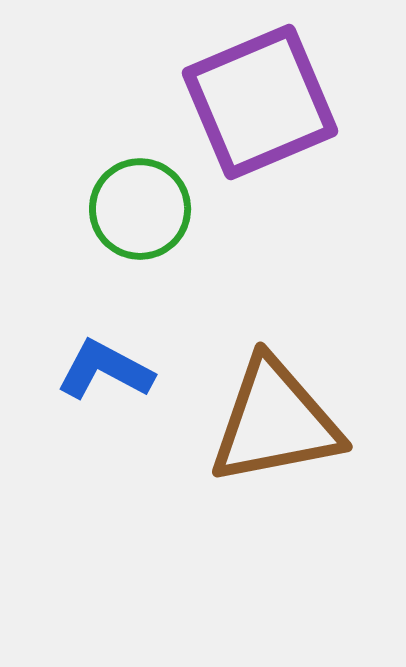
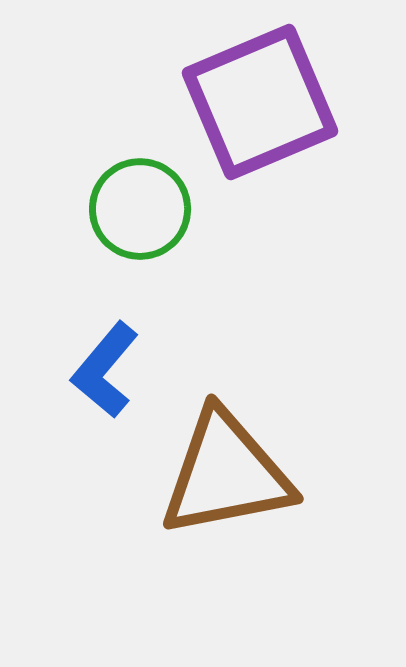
blue L-shape: rotated 78 degrees counterclockwise
brown triangle: moved 49 px left, 52 px down
